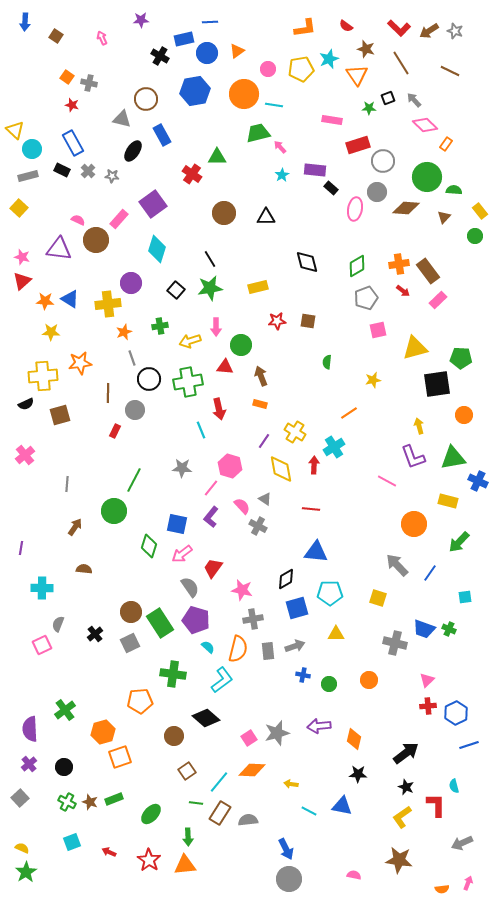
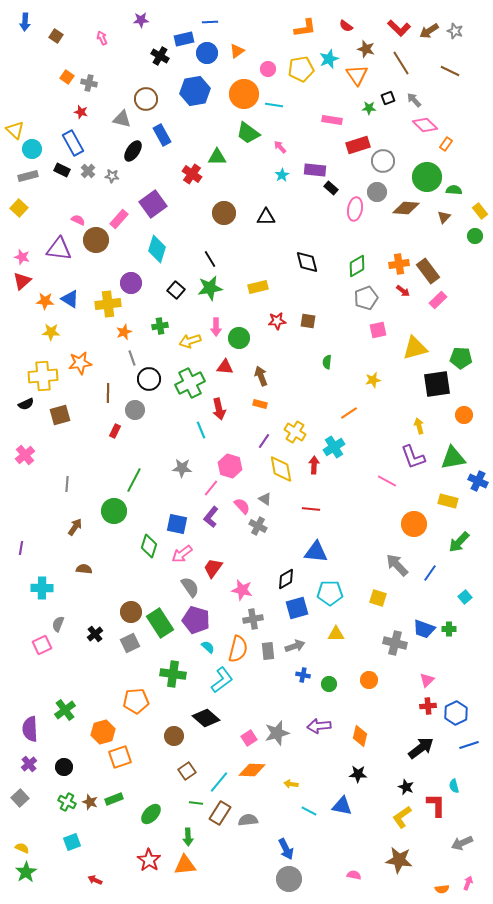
red star at (72, 105): moved 9 px right, 7 px down
green trapezoid at (258, 133): moved 10 px left; rotated 130 degrees counterclockwise
green circle at (241, 345): moved 2 px left, 7 px up
green cross at (188, 382): moved 2 px right, 1 px down; rotated 16 degrees counterclockwise
cyan square at (465, 597): rotated 32 degrees counterclockwise
green cross at (449, 629): rotated 24 degrees counterclockwise
orange pentagon at (140, 701): moved 4 px left
orange diamond at (354, 739): moved 6 px right, 3 px up
black arrow at (406, 753): moved 15 px right, 5 px up
red arrow at (109, 852): moved 14 px left, 28 px down
